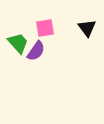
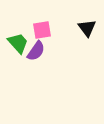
pink square: moved 3 px left, 2 px down
